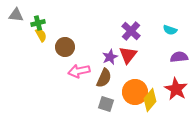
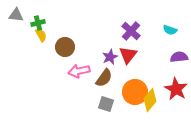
brown semicircle: rotated 12 degrees clockwise
